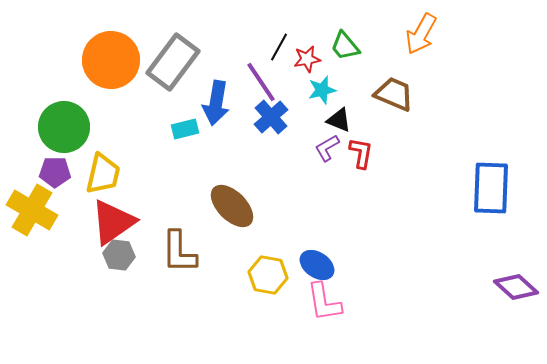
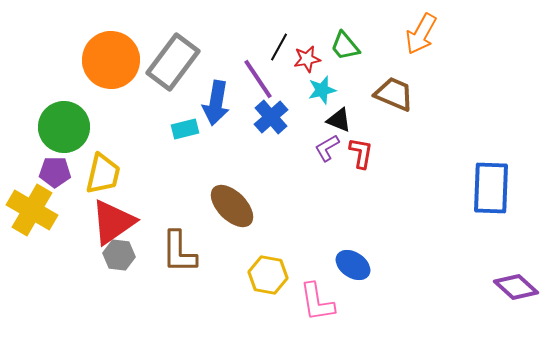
purple line: moved 3 px left, 3 px up
blue ellipse: moved 36 px right
pink L-shape: moved 7 px left
